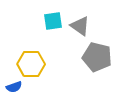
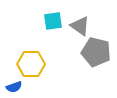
gray pentagon: moved 1 px left, 5 px up
